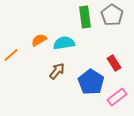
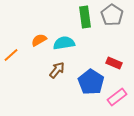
red rectangle: rotated 35 degrees counterclockwise
brown arrow: moved 1 px up
